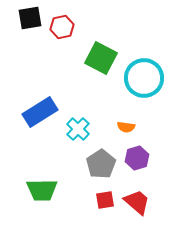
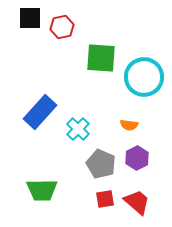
black square: rotated 10 degrees clockwise
green square: rotated 24 degrees counterclockwise
cyan circle: moved 1 px up
blue rectangle: rotated 16 degrees counterclockwise
orange semicircle: moved 3 px right, 2 px up
purple hexagon: rotated 10 degrees counterclockwise
gray pentagon: rotated 16 degrees counterclockwise
red square: moved 1 px up
